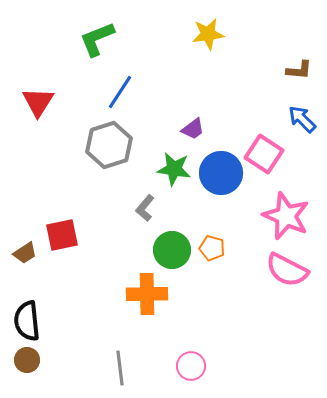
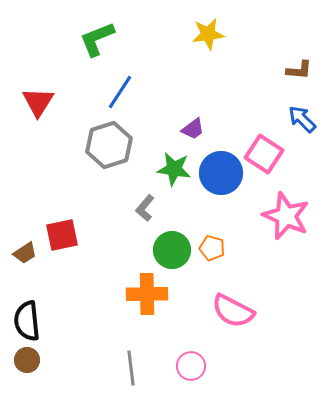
pink semicircle: moved 54 px left, 41 px down
gray line: moved 11 px right
